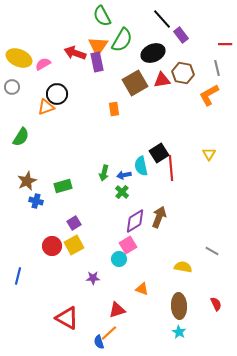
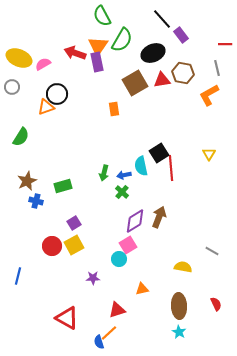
orange triangle at (142, 289): rotated 32 degrees counterclockwise
